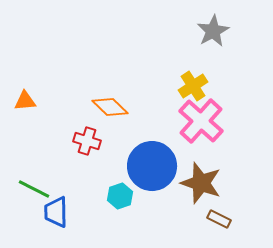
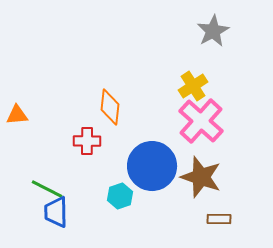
orange triangle: moved 8 px left, 14 px down
orange diamond: rotated 51 degrees clockwise
red cross: rotated 16 degrees counterclockwise
brown star: moved 6 px up
green line: moved 13 px right
brown rectangle: rotated 25 degrees counterclockwise
